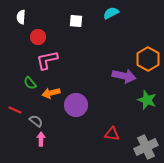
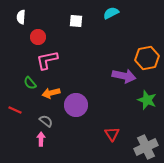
orange hexagon: moved 1 px left, 1 px up; rotated 20 degrees clockwise
gray semicircle: moved 10 px right
red triangle: rotated 49 degrees clockwise
